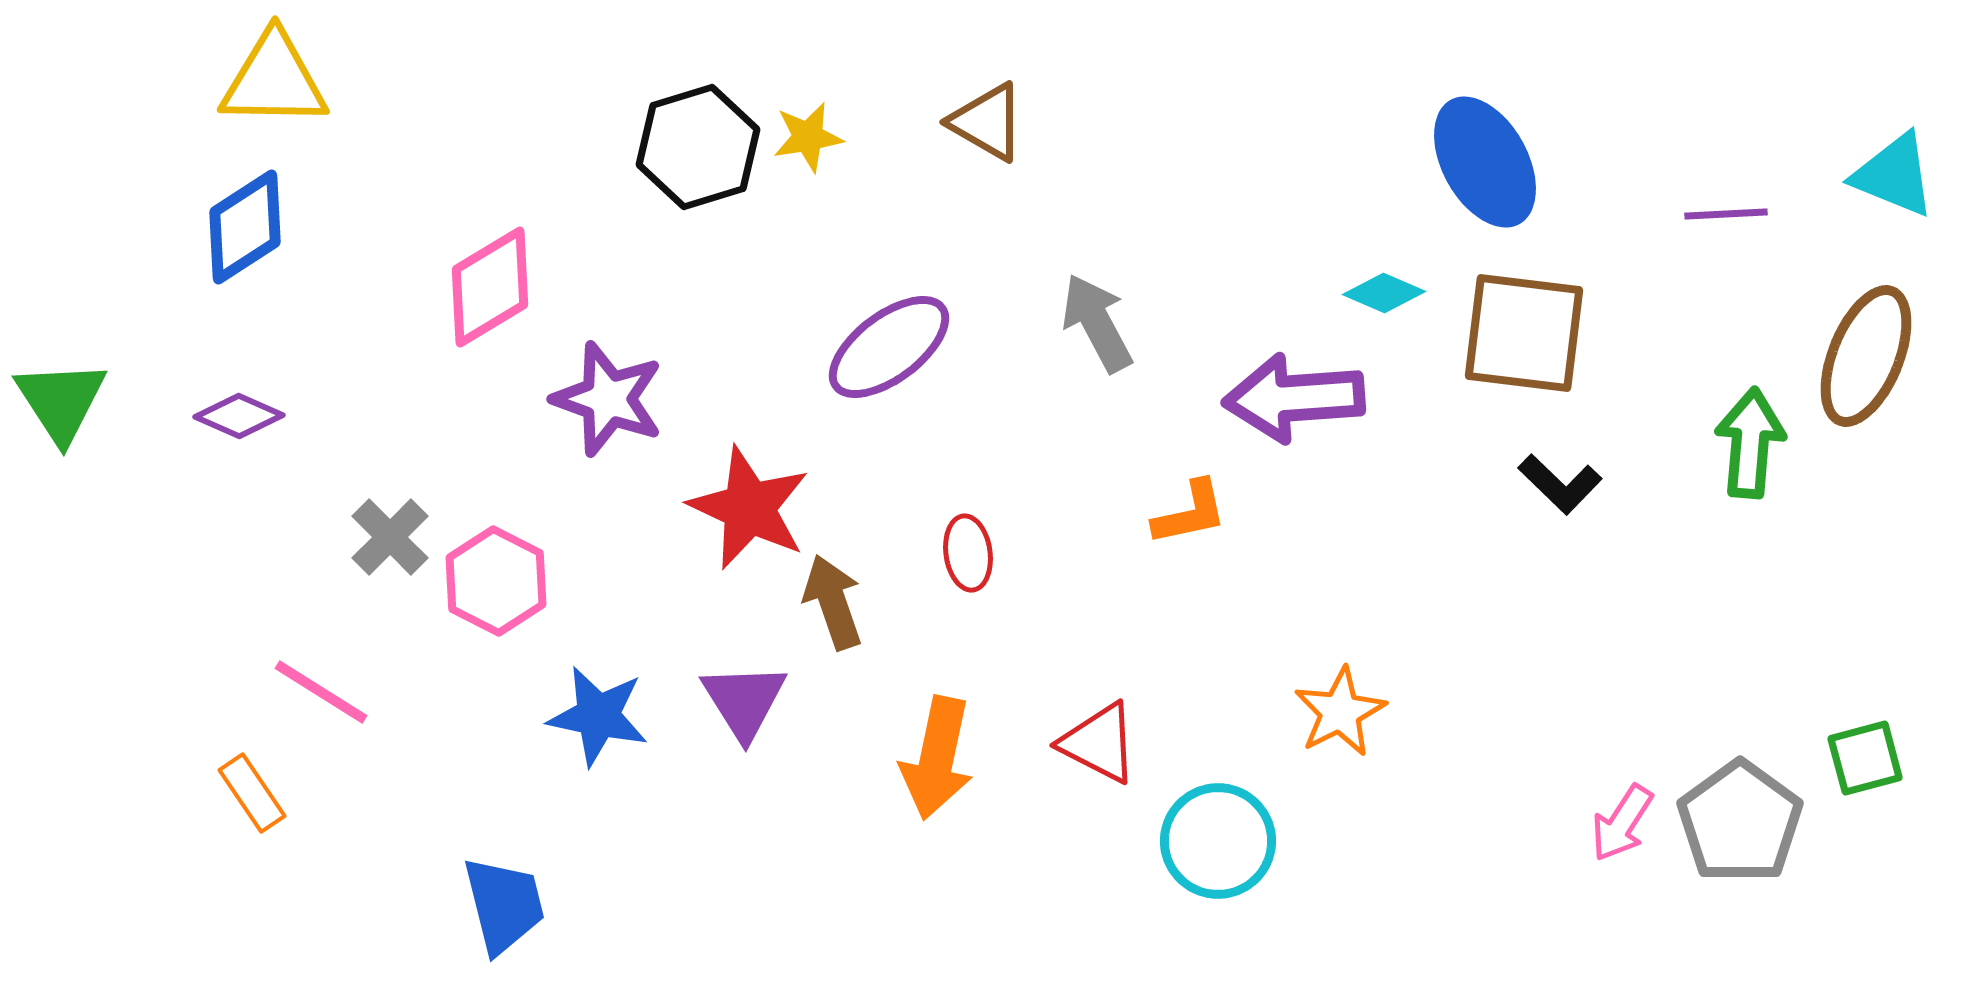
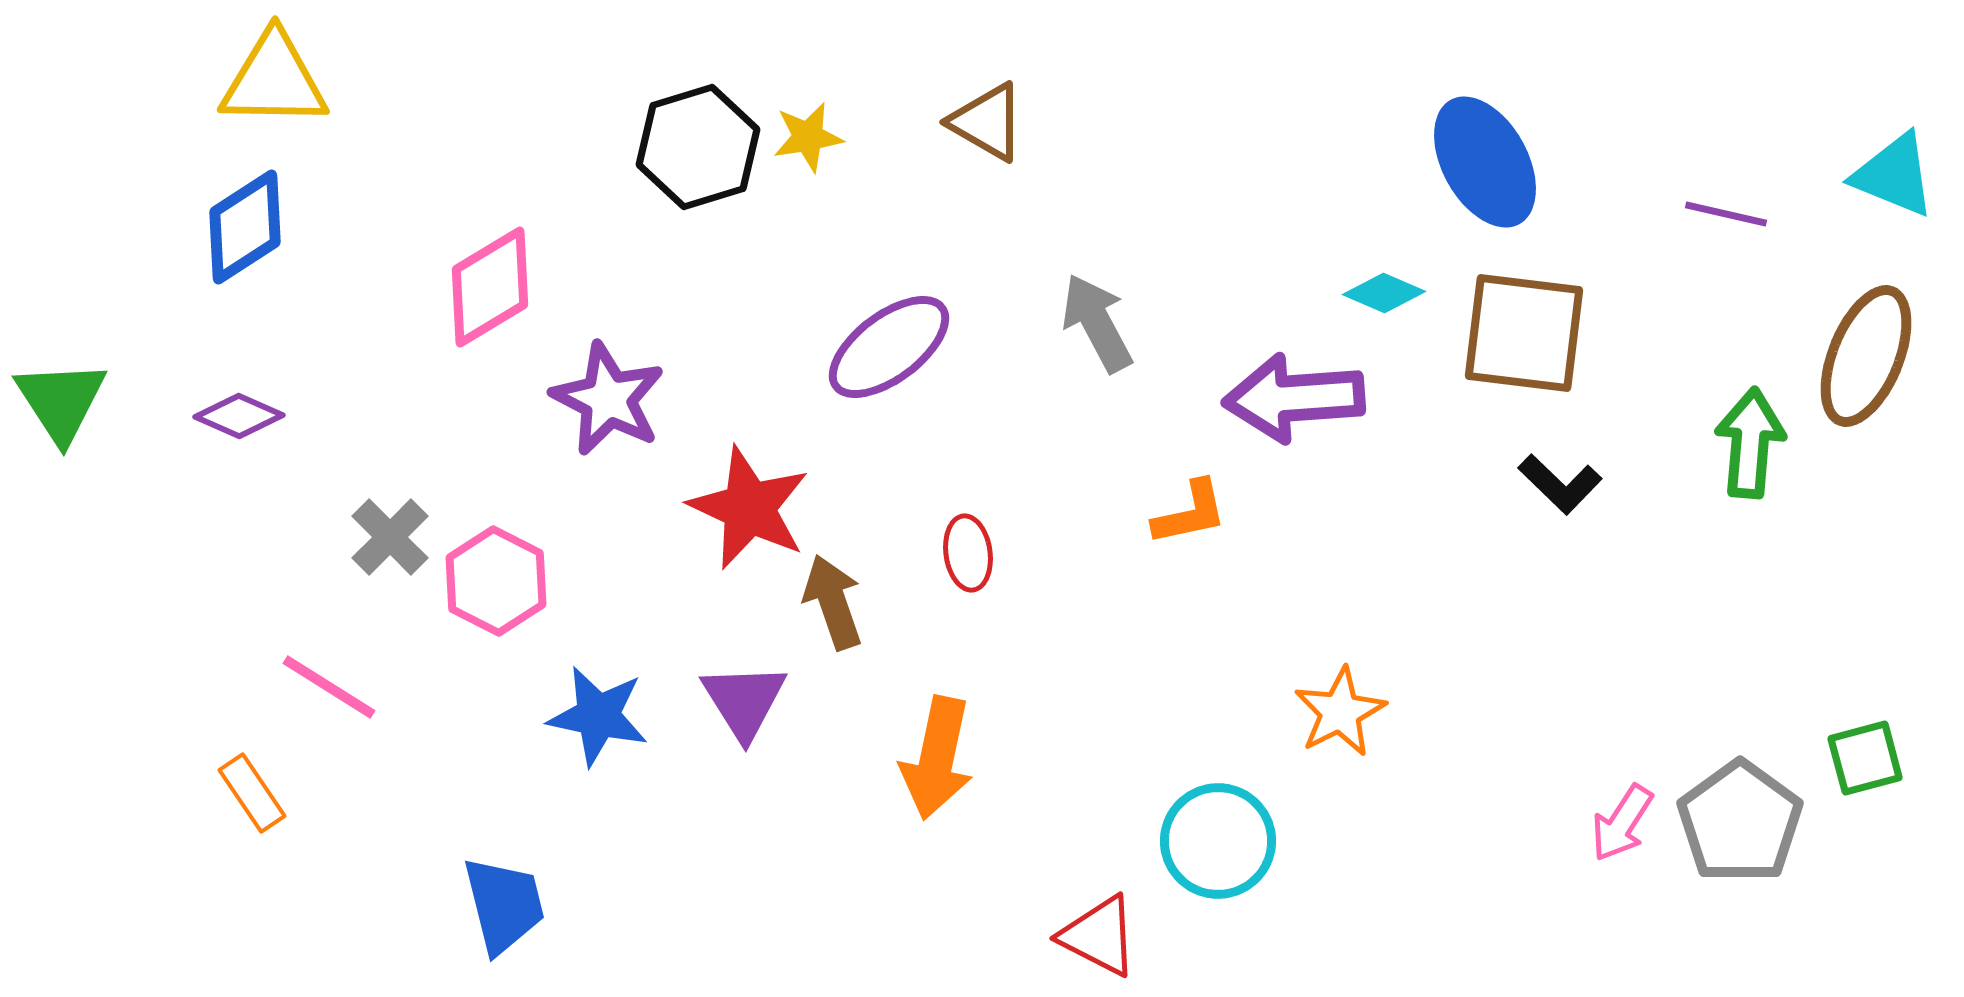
purple line: rotated 16 degrees clockwise
purple star: rotated 7 degrees clockwise
pink line: moved 8 px right, 5 px up
red triangle: moved 193 px down
